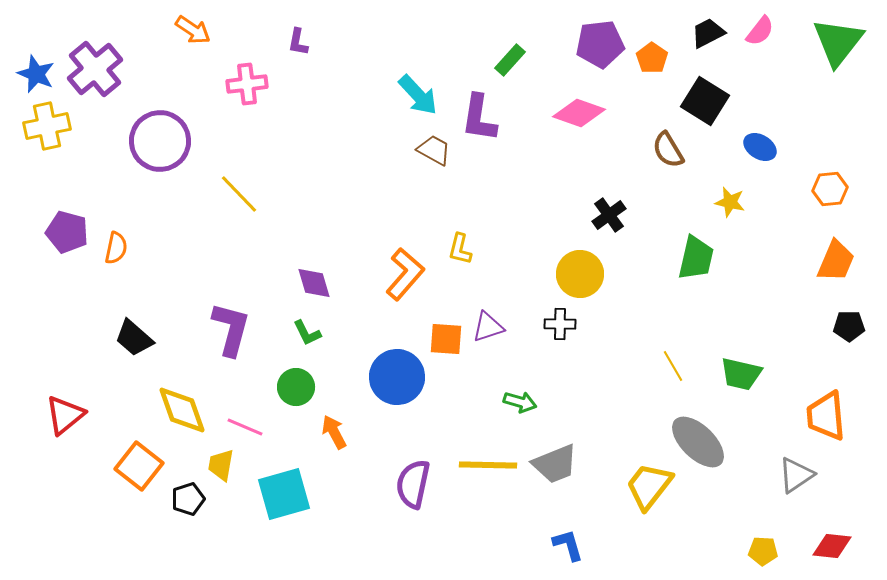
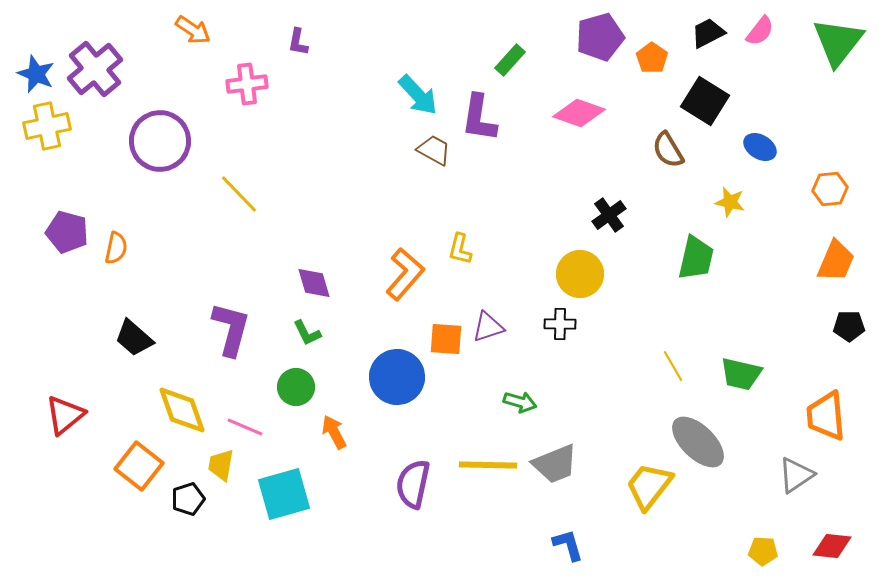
purple pentagon at (600, 44): moved 7 px up; rotated 9 degrees counterclockwise
